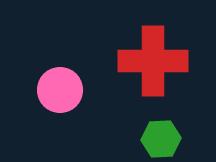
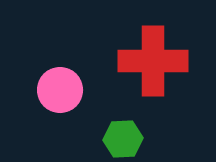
green hexagon: moved 38 px left
